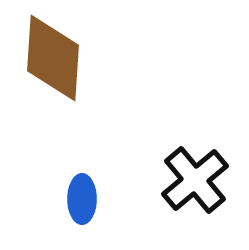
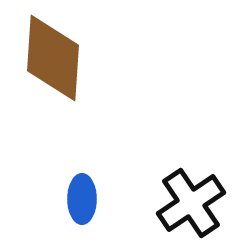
black cross: moved 4 px left, 23 px down; rotated 6 degrees clockwise
